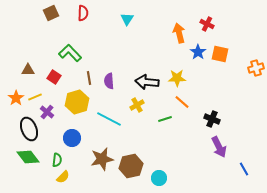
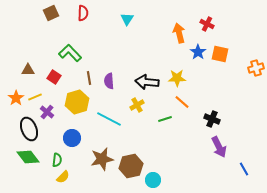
cyan circle: moved 6 px left, 2 px down
